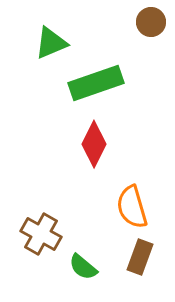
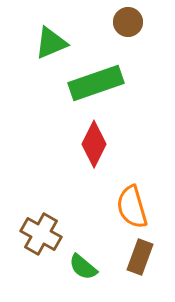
brown circle: moved 23 px left
